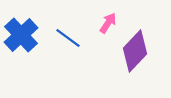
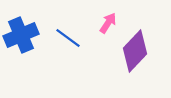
blue cross: rotated 20 degrees clockwise
